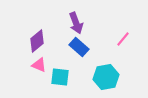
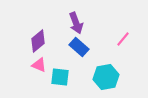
purple diamond: moved 1 px right
